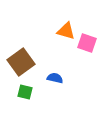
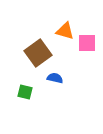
orange triangle: moved 1 px left
pink square: rotated 18 degrees counterclockwise
brown square: moved 17 px right, 9 px up
